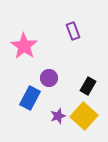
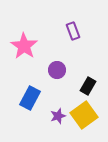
purple circle: moved 8 px right, 8 px up
yellow square: moved 1 px up; rotated 12 degrees clockwise
